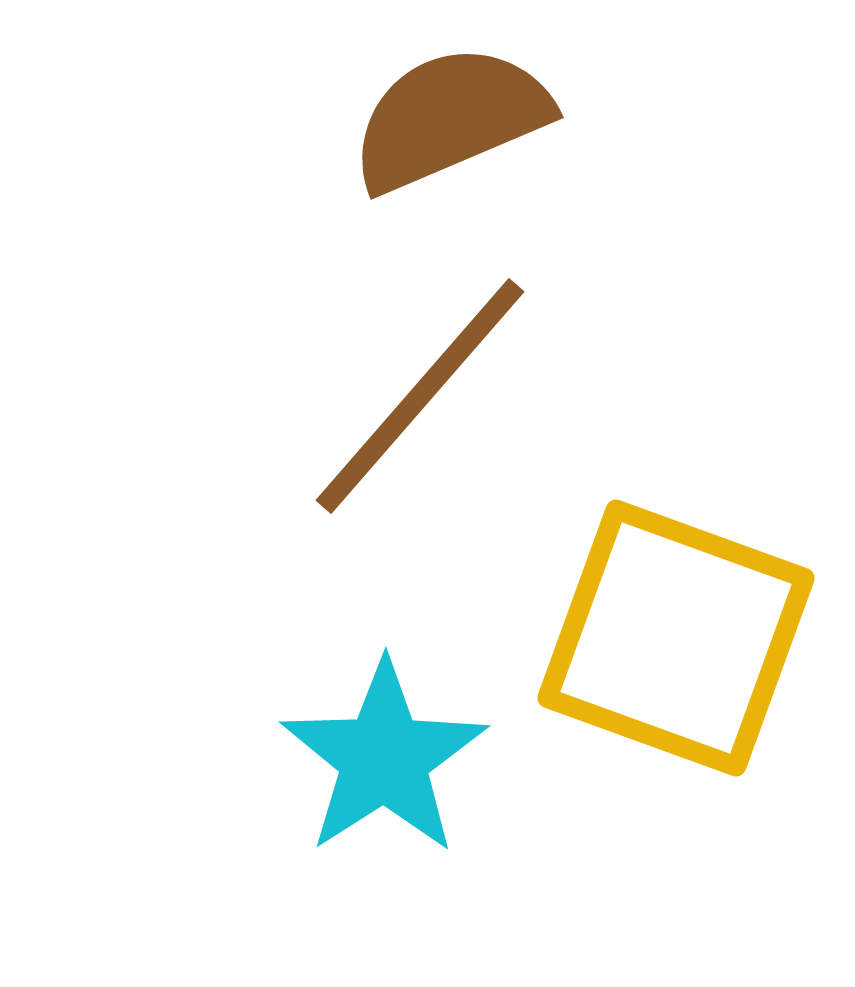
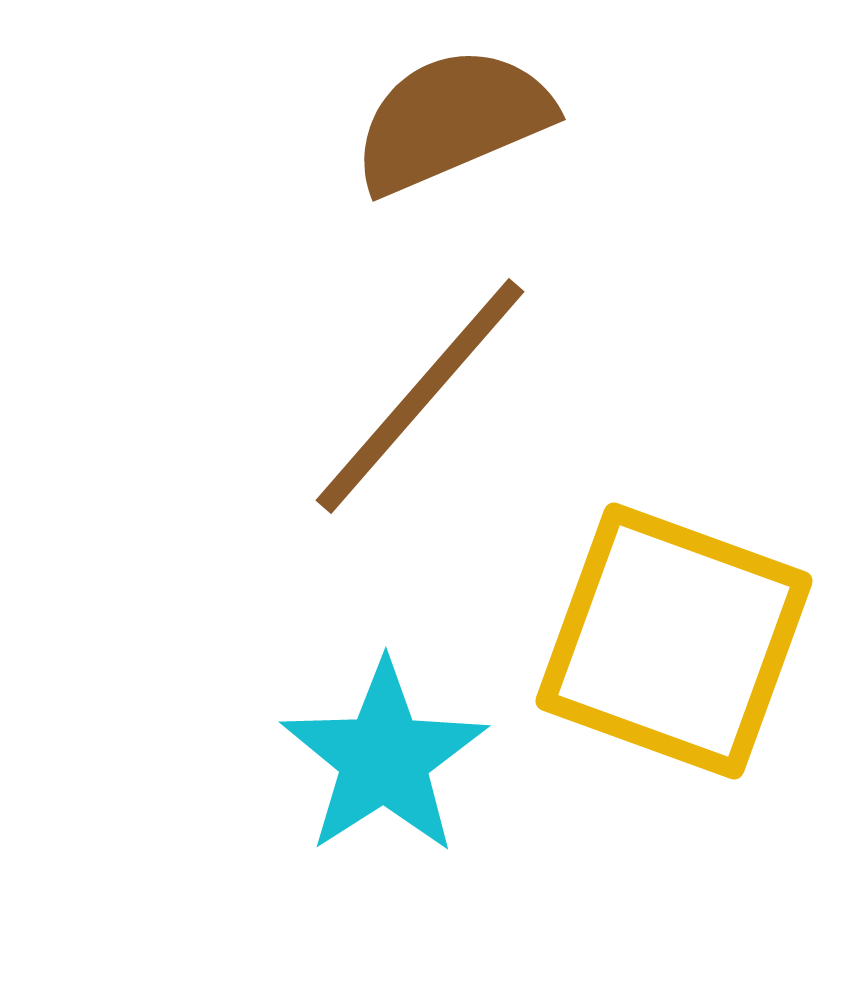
brown semicircle: moved 2 px right, 2 px down
yellow square: moved 2 px left, 3 px down
